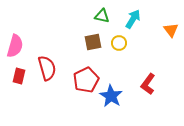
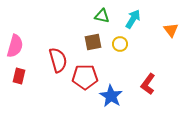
yellow circle: moved 1 px right, 1 px down
red semicircle: moved 11 px right, 8 px up
red pentagon: moved 1 px left, 3 px up; rotated 25 degrees clockwise
